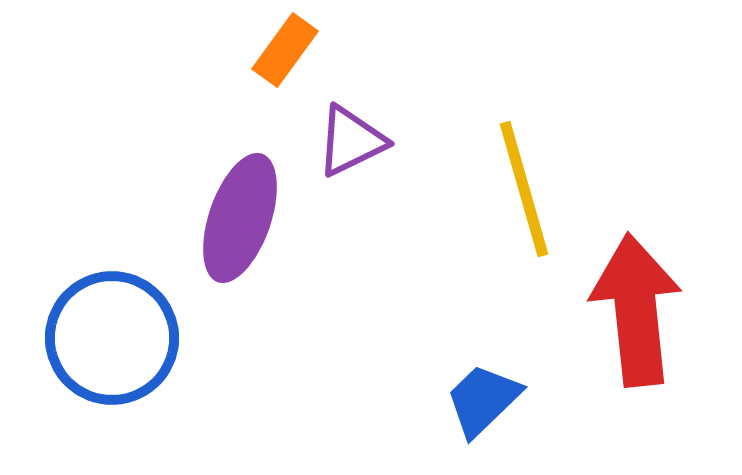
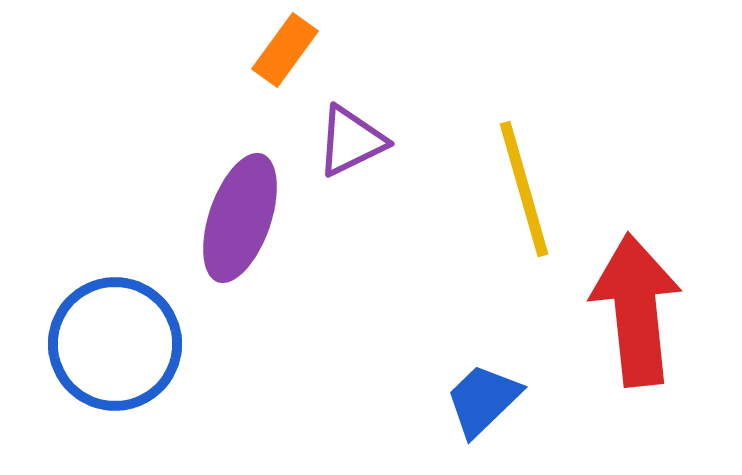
blue circle: moved 3 px right, 6 px down
